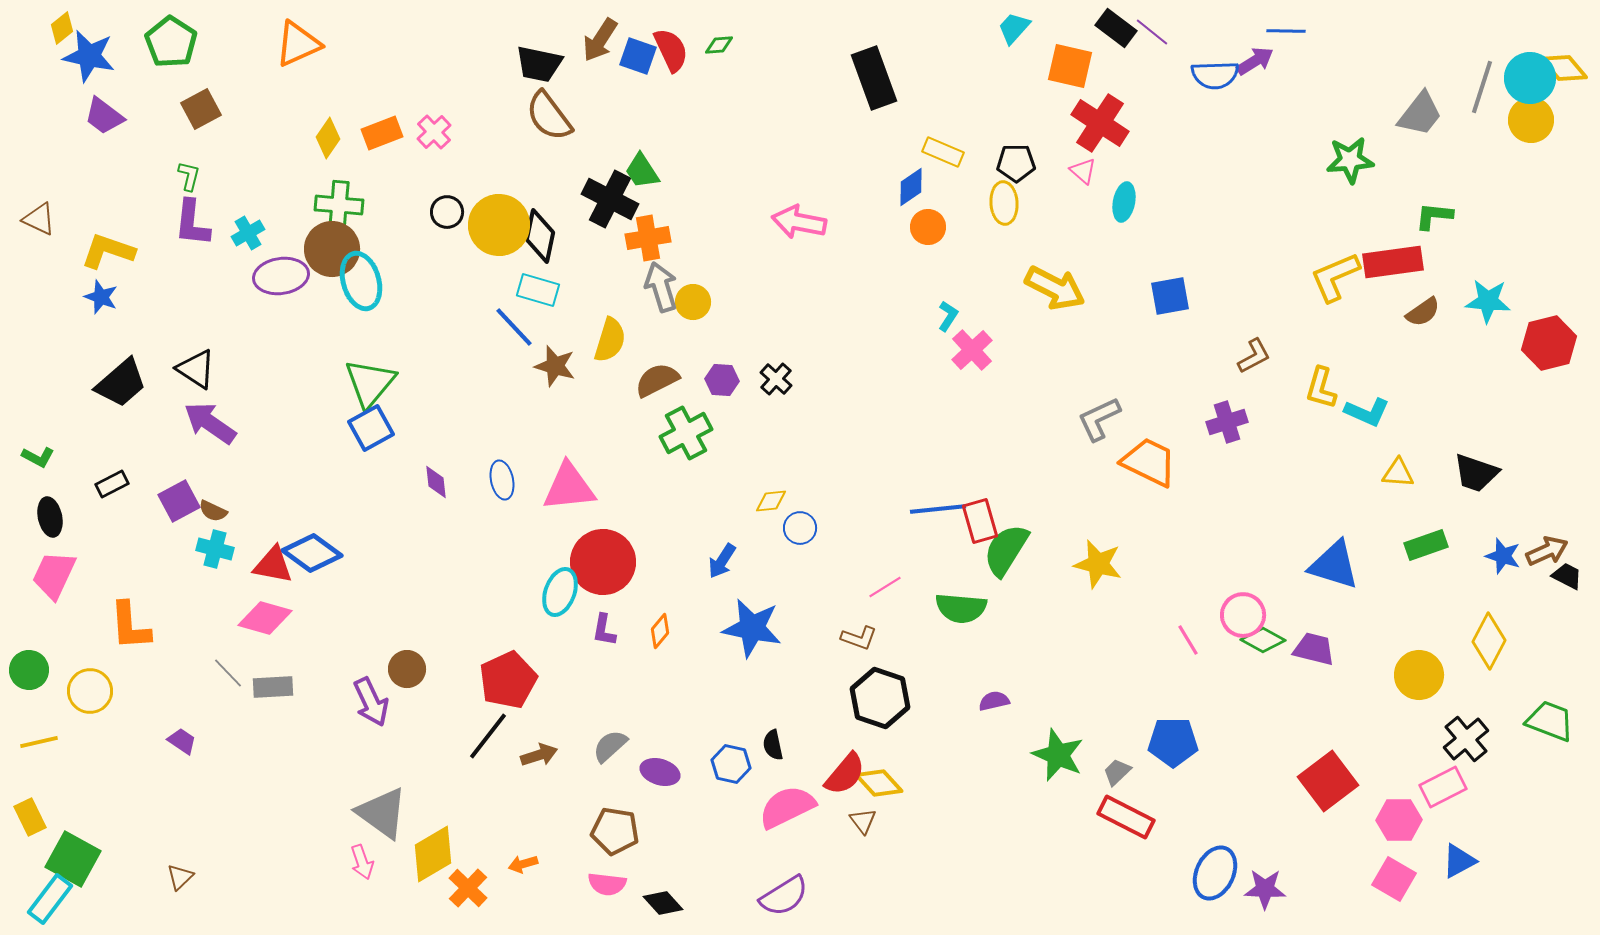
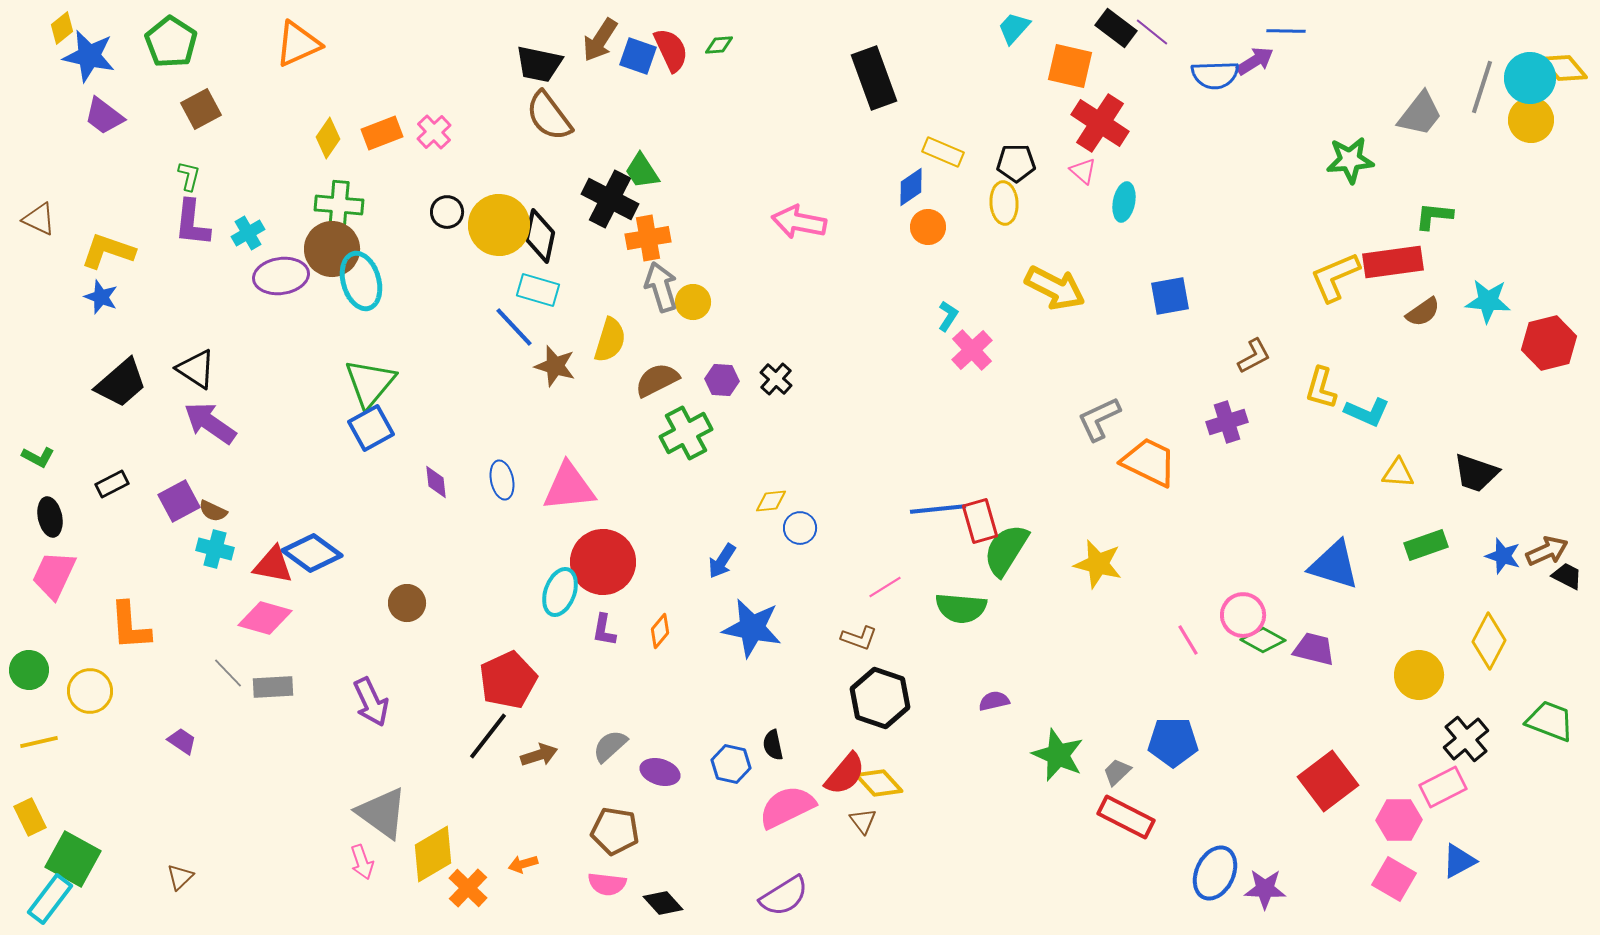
brown circle at (407, 669): moved 66 px up
